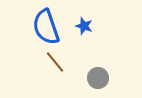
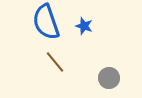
blue semicircle: moved 5 px up
gray circle: moved 11 px right
